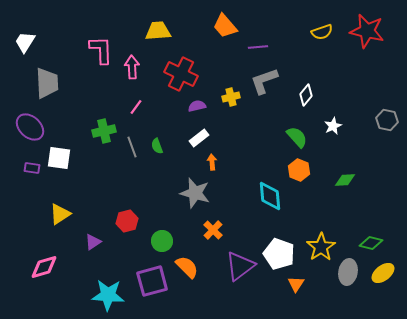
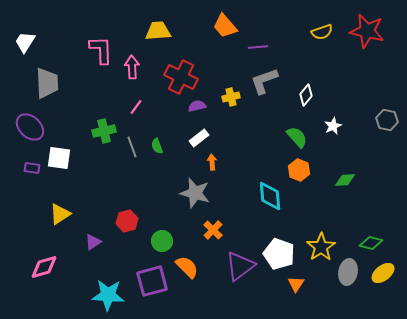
red cross at (181, 74): moved 3 px down
